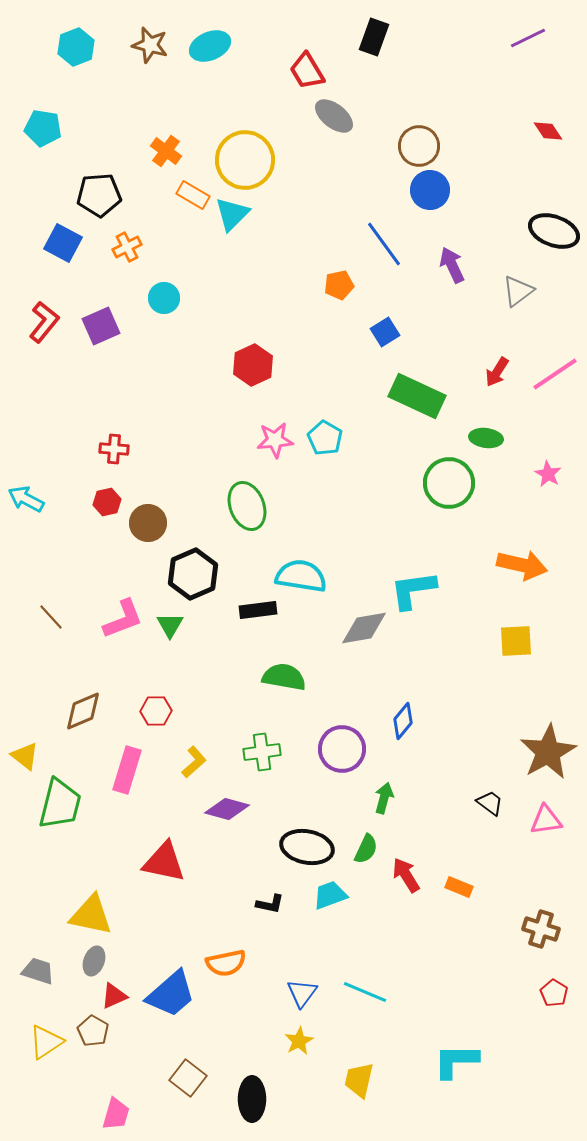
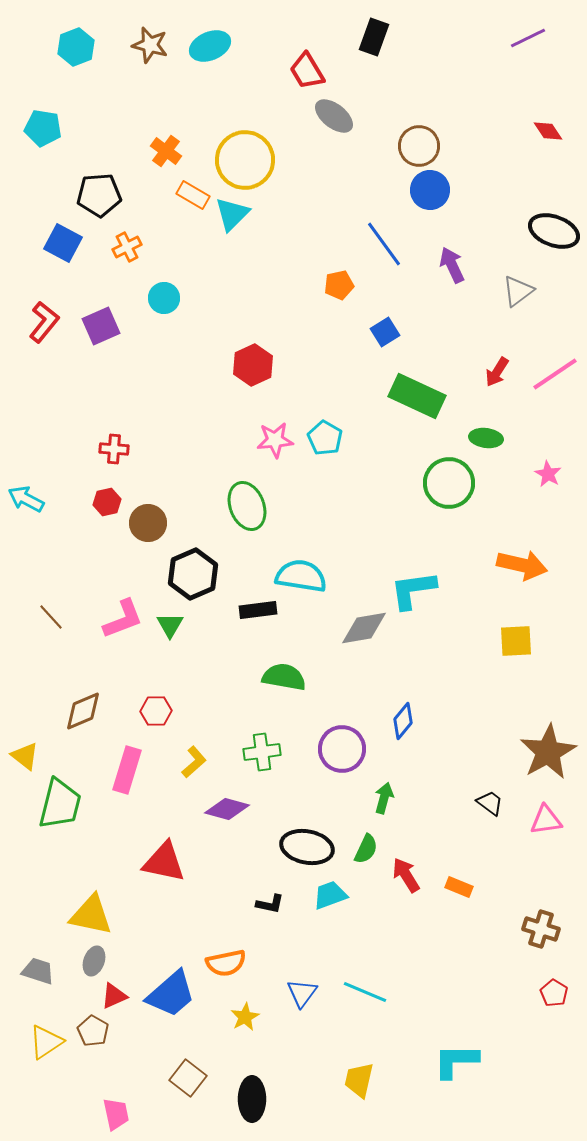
yellow star at (299, 1041): moved 54 px left, 24 px up
pink trapezoid at (116, 1114): rotated 28 degrees counterclockwise
